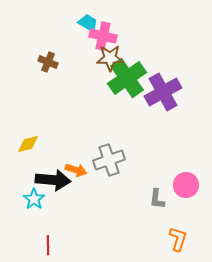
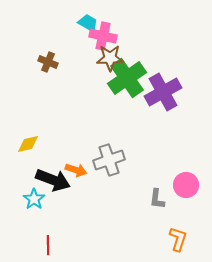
black arrow: rotated 16 degrees clockwise
